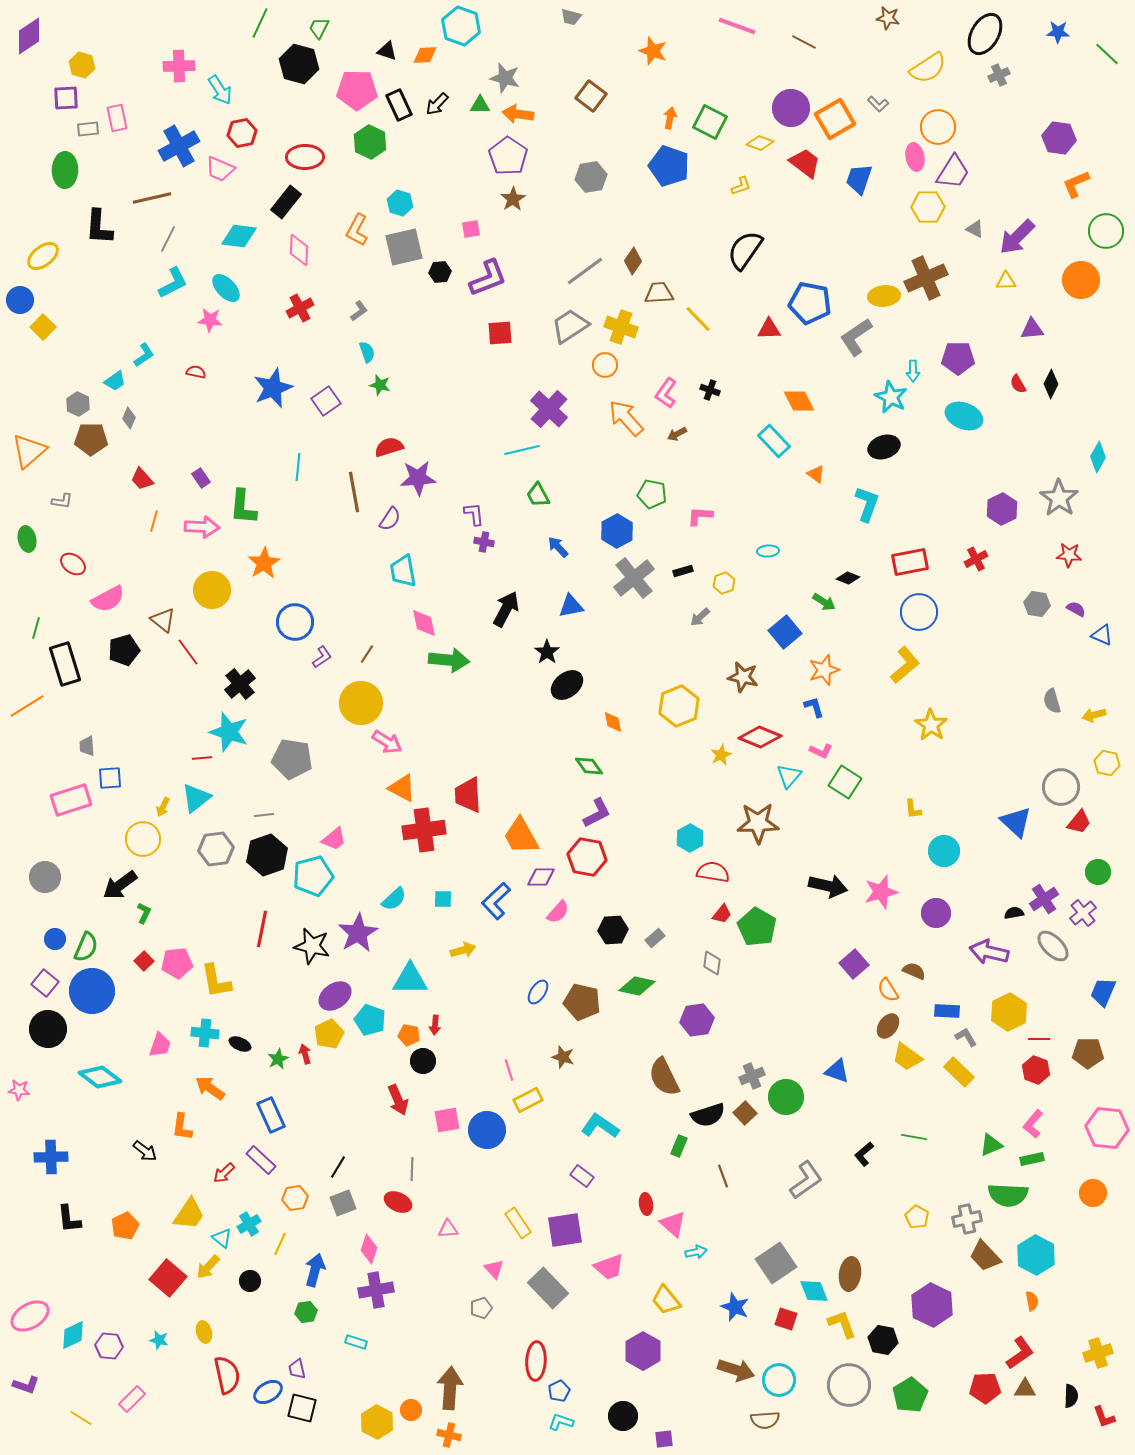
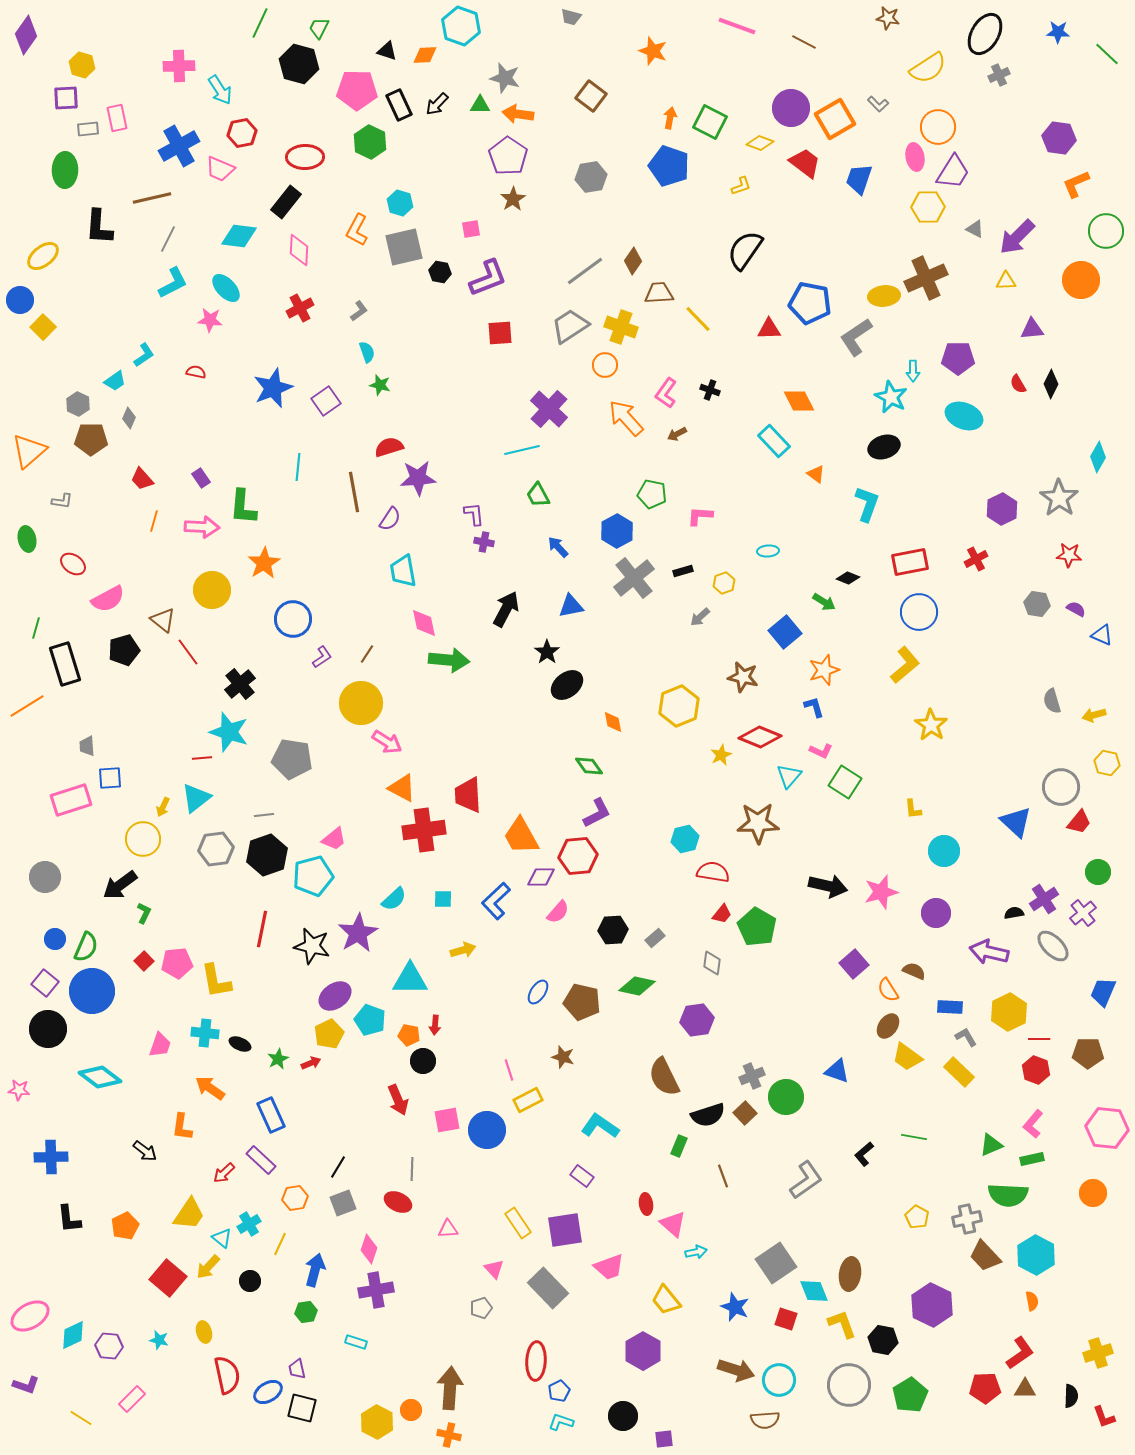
purple diamond at (29, 36): moved 3 px left, 1 px up; rotated 21 degrees counterclockwise
black hexagon at (440, 272): rotated 15 degrees clockwise
blue circle at (295, 622): moved 2 px left, 3 px up
cyan hexagon at (690, 838): moved 5 px left, 1 px down; rotated 16 degrees clockwise
red hexagon at (587, 857): moved 9 px left, 1 px up; rotated 15 degrees counterclockwise
blue rectangle at (947, 1011): moved 3 px right, 4 px up
red arrow at (305, 1054): moved 6 px right, 9 px down; rotated 84 degrees clockwise
